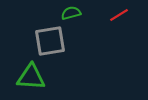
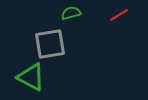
gray square: moved 3 px down
green triangle: rotated 24 degrees clockwise
